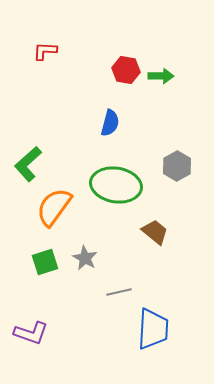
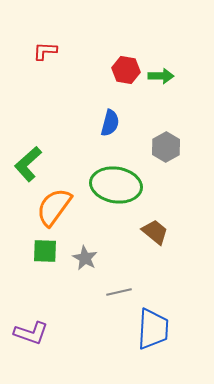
gray hexagon: moved 11 px left, 19 px up
green square: moved 11 px up; rotated 20 degrees clockwise
